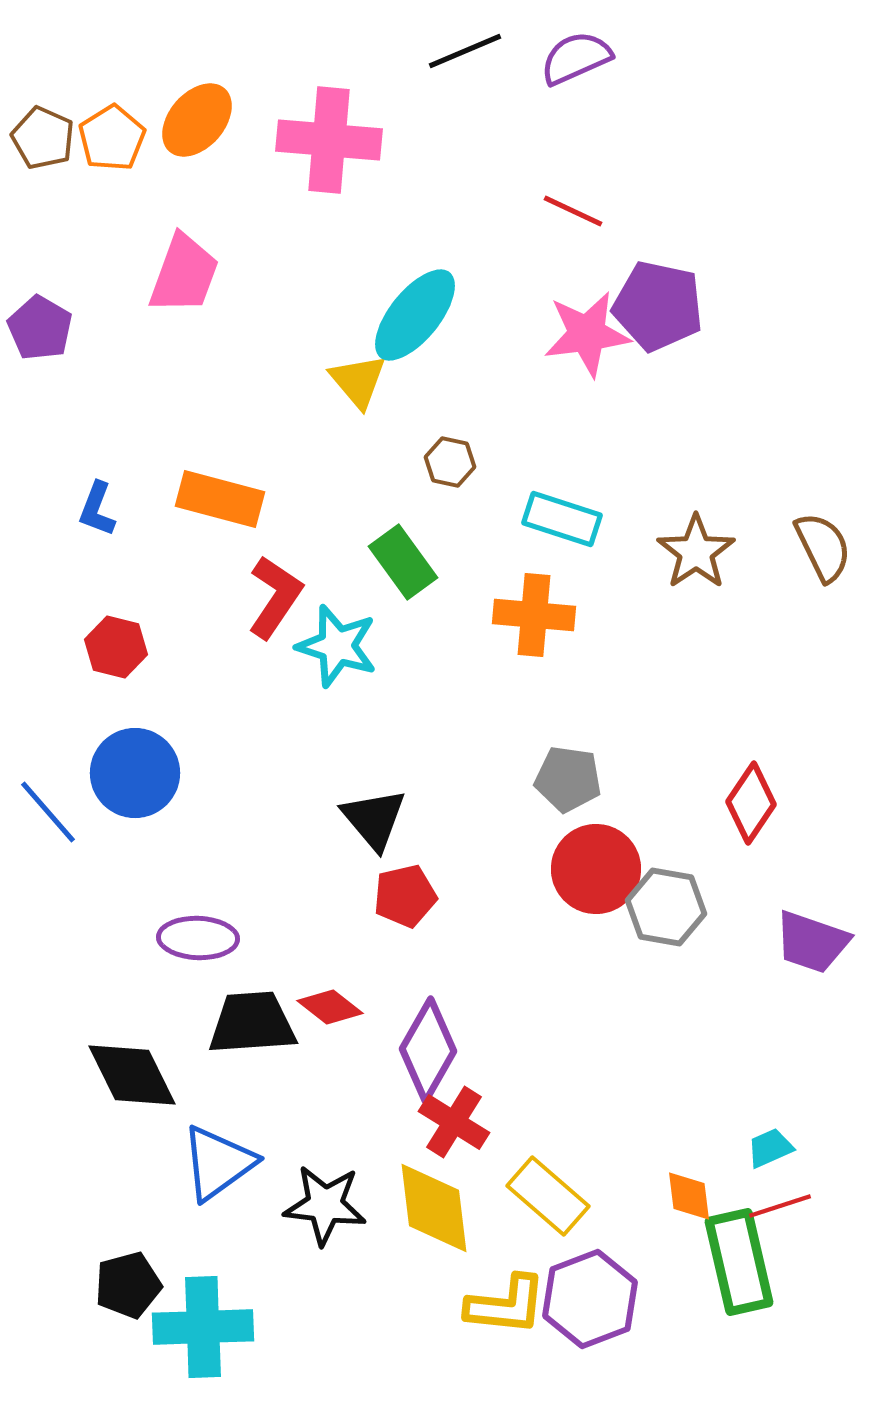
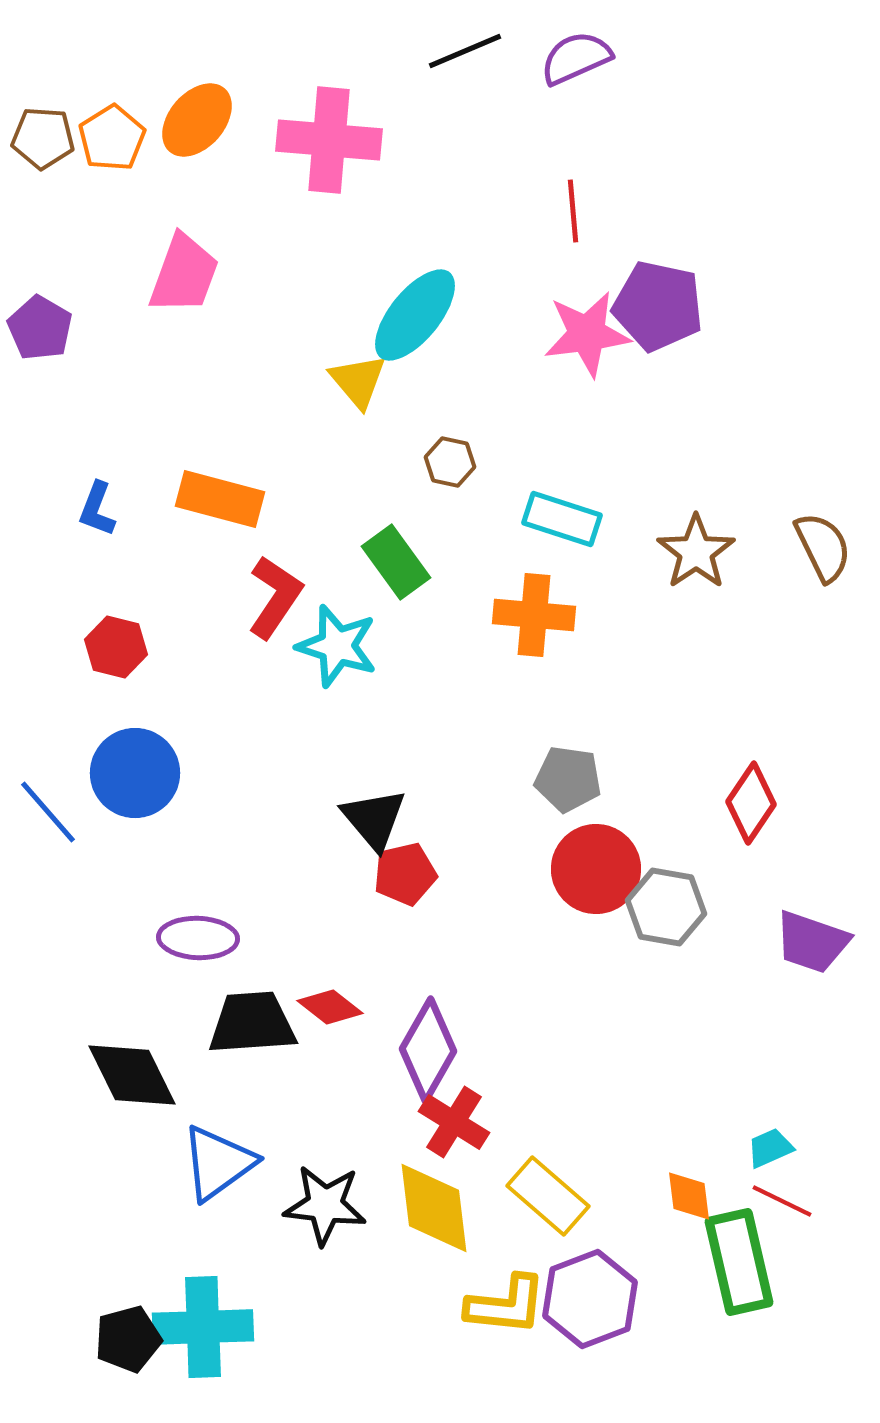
brown pentagon at (43, 138): rotated 20 degrees counterclockwise
red line at (573, 211): rotated 60 degrees clockwise
green rectangle at (403, 562): moved 7 px left
red pentagon at (405, 896): moved 22 px up
red line at (780, 1206): moved 2 px right, 5 px up; rotated 44 degrees clockwise
black pentagon at (128, 1285): moved 54 px down
